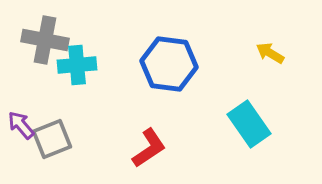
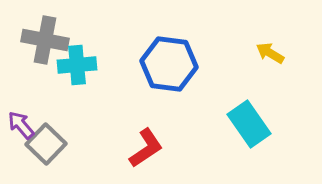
gray square: moved 6 px left, 5 px down; rotated 24 degrees counterclockwise
red L-shape: moved 3 px left
